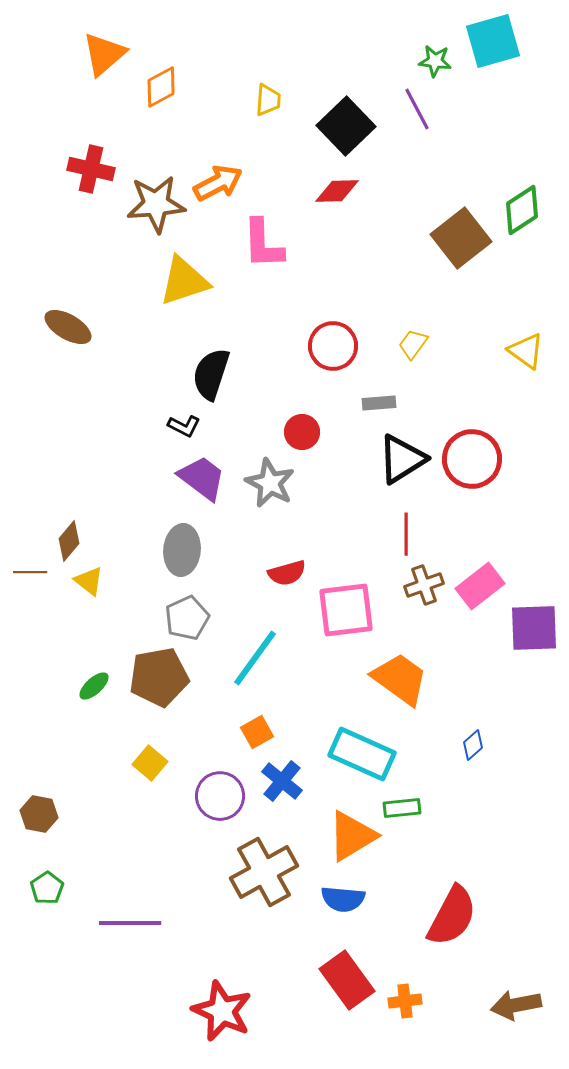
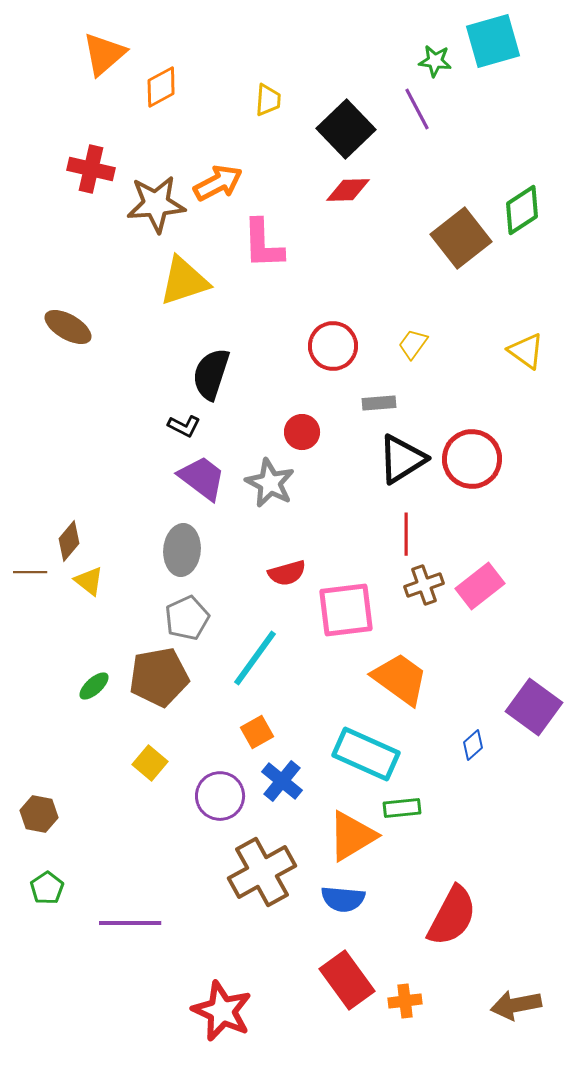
black square at (346, 126): moved 3 px down
red diamond at (337, 191): moved 11 px right, 1 px up
purple square at (534, 628): moved 79 px down; rotated 38 degrees clockwise
cyan rectangle at (362, 754): moved 4 px right
brown cross at (264, 872): moved 2 px left
